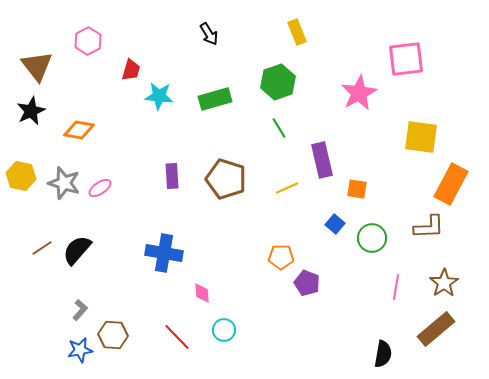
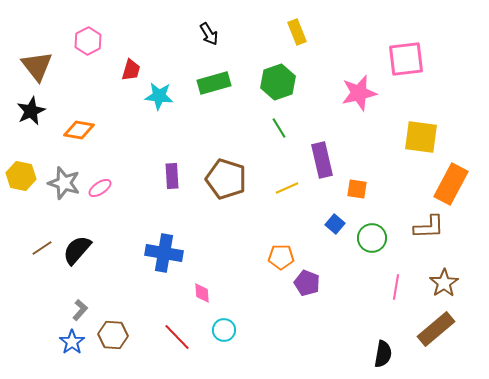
pink star at (359, 93): rotated 15 degrees clockwise
green rectangle at (215, 99): moved 1 px left, 16 px up
blue star at (80, 350): moved 8 px left, 8 px up; rotated 25 degrees counterclockwise
